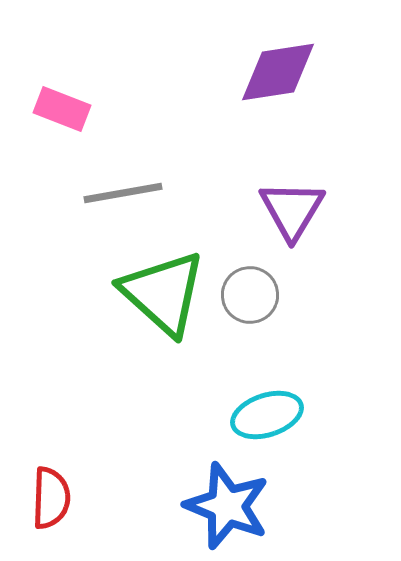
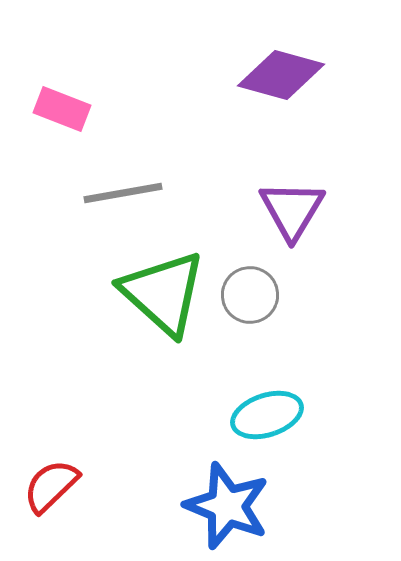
purple diamond: moved 3 px right, 3 px down; rotated 24 degrees clockwise
red semicircle: moved 12 px up; rotated 136 degrees counterclockwise
